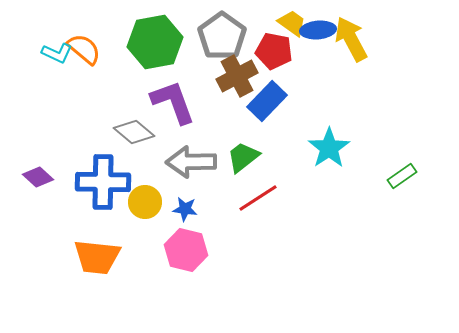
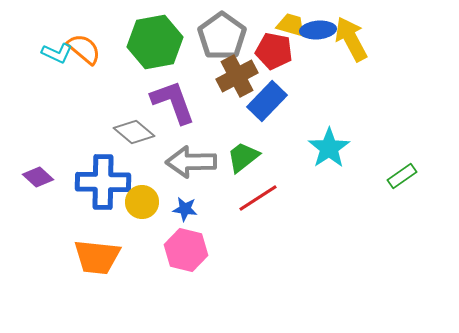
yellow trapezoid: moved 1 px left, 2 px down; rotated 20 degrees counterclockwise
yellow circle: moved 3 px left
